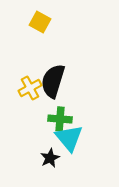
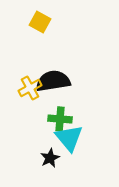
black semicircle: rotated 64 degrees clockwise
